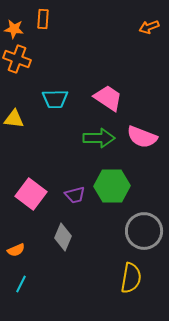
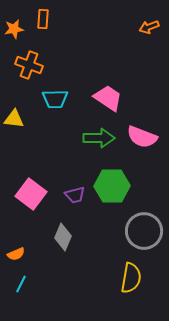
orange star: rotated 18 degrees counterclockwise
orange cross: moved 12 px right, 6 px down
orange semicircle: moved 4 px down
